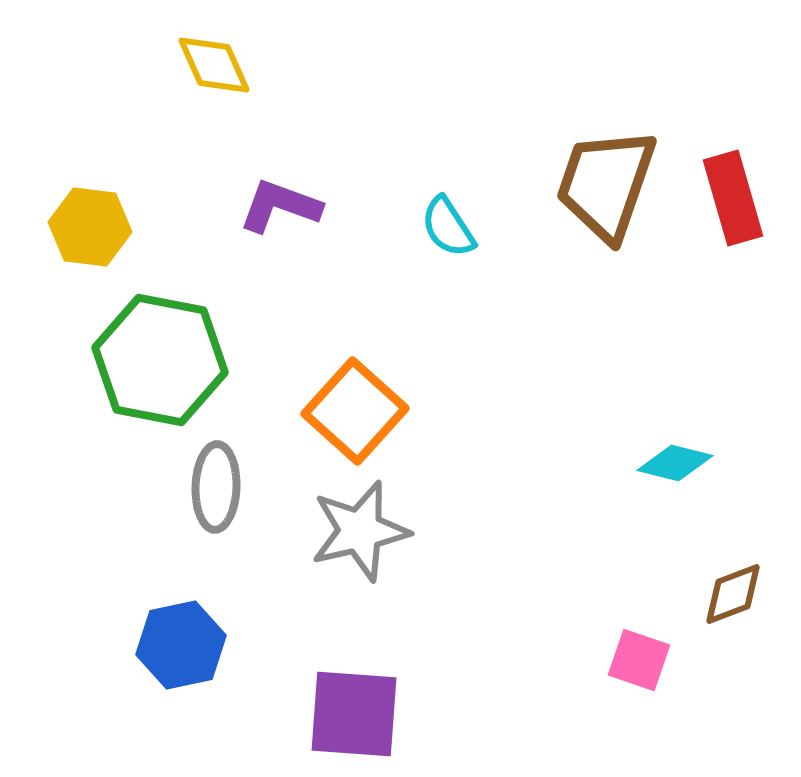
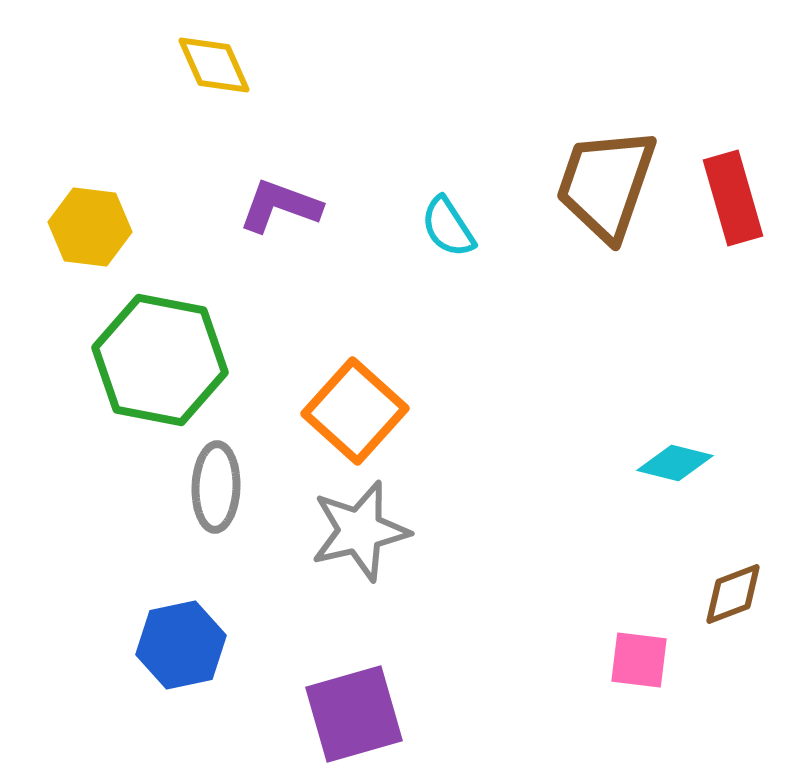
pink square: rotated 12 degrees counterclockwise
purple square: rotated 20 degrees counterclockwise
